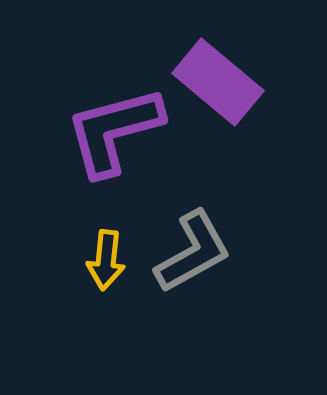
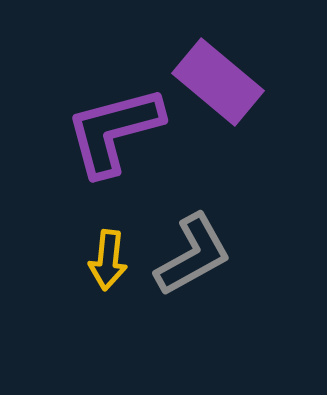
gray L-shape: moved 3 px down
yellow arrow: moved 2 px right
